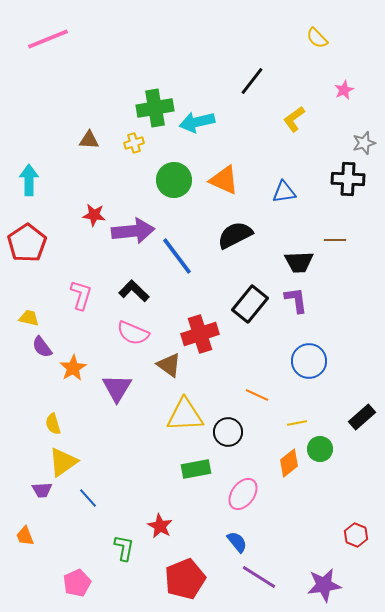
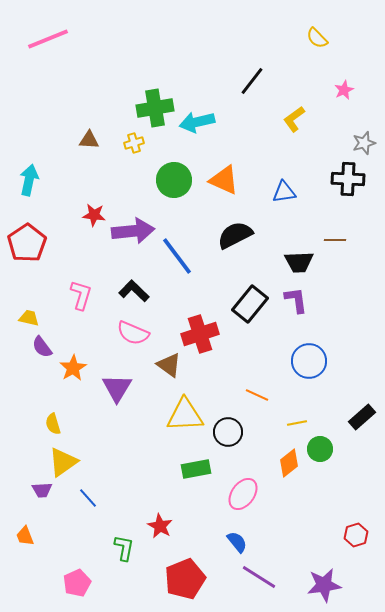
cyan arrow at (29, 180): rotated 12 degrees clockwise
red hexagon at (356, 535): rotated 20 degrees clockwise
